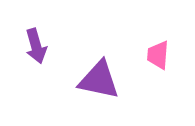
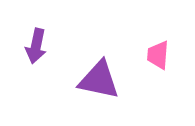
purple arrow: rotated 28 degrees clockwise
